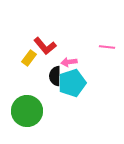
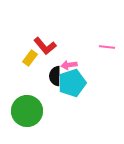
yellow rectangle: moved 1 px right
pink arrow: moved 3 px down
